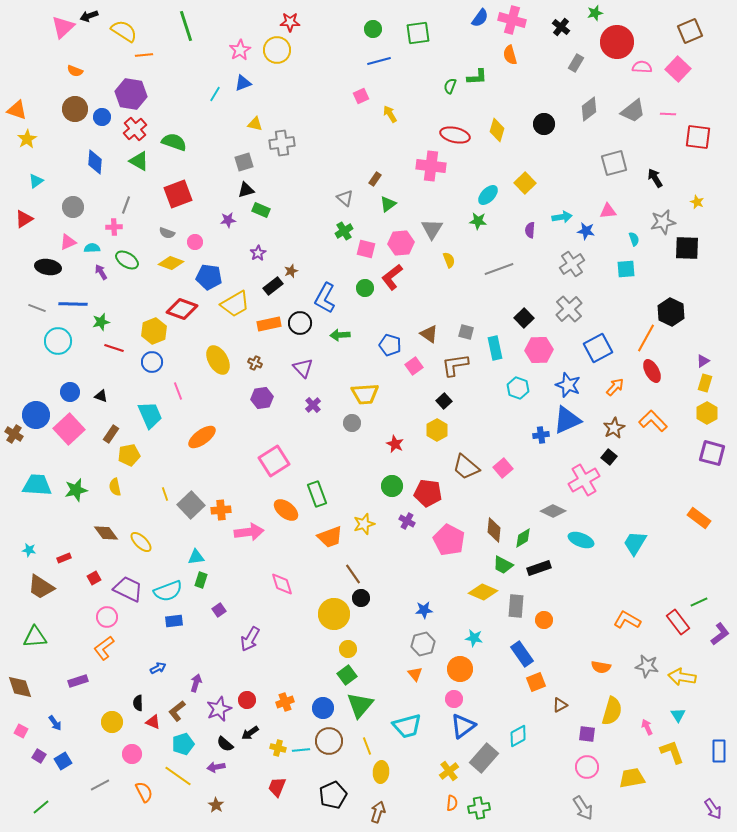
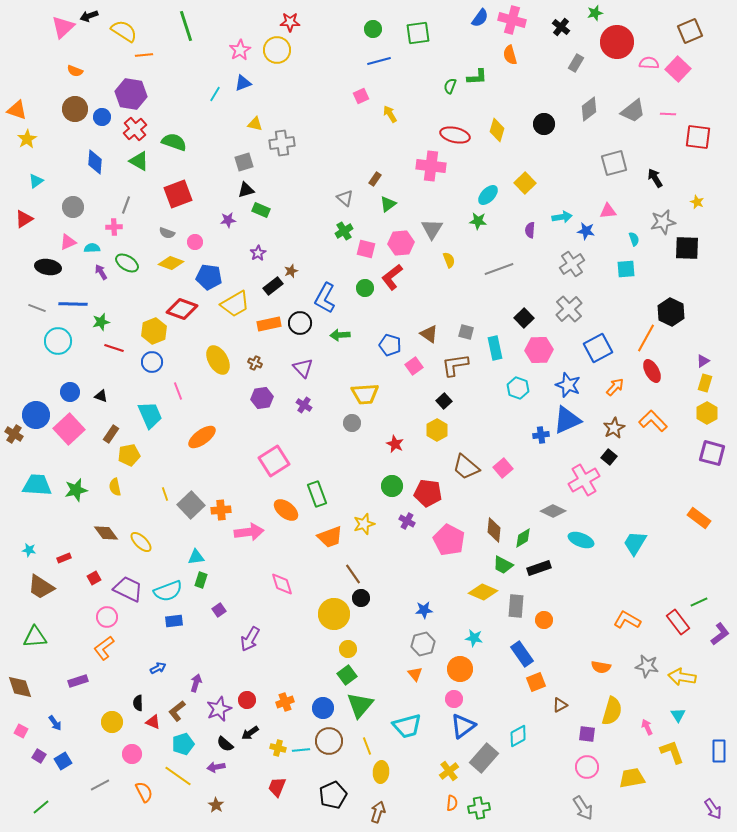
pink semicircle at (642, 67): moved 7 px right, 4 px up
green ellipse at (127, 260): moved 3 px down
purple cross at (313, 405): moved 9 px left; rotated 14 degrees counterclockwise
